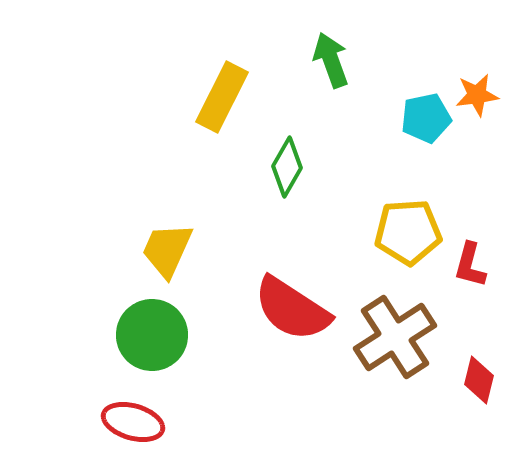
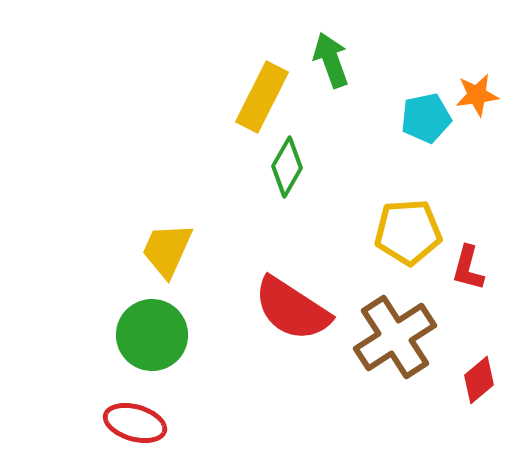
yellow rectangle: moved 40 px right
red L-shape: moved 2 px left, 3 px down
red diamond: rotated 36 degrees clockwise
red ellipse: moved 2 px right, 1 px down
